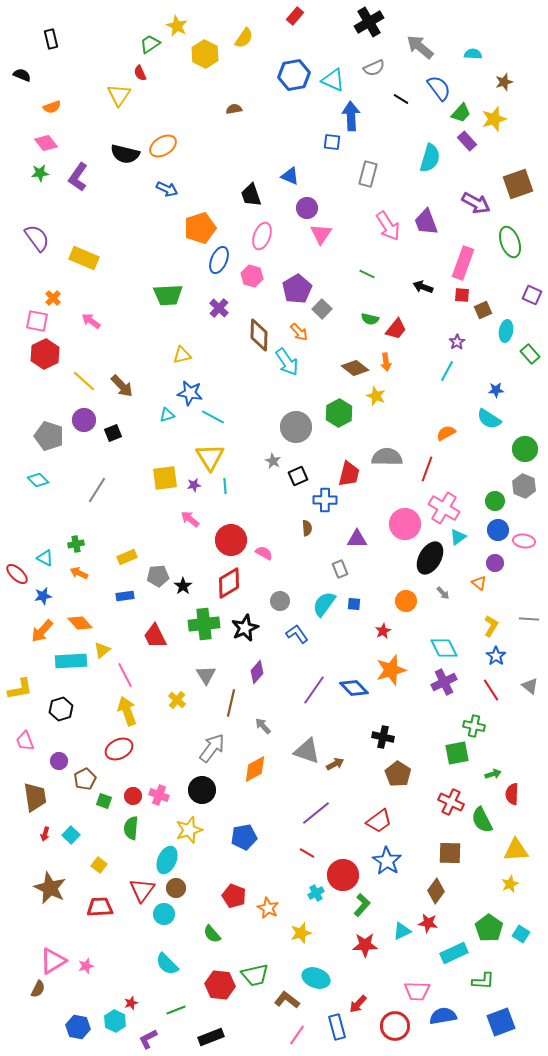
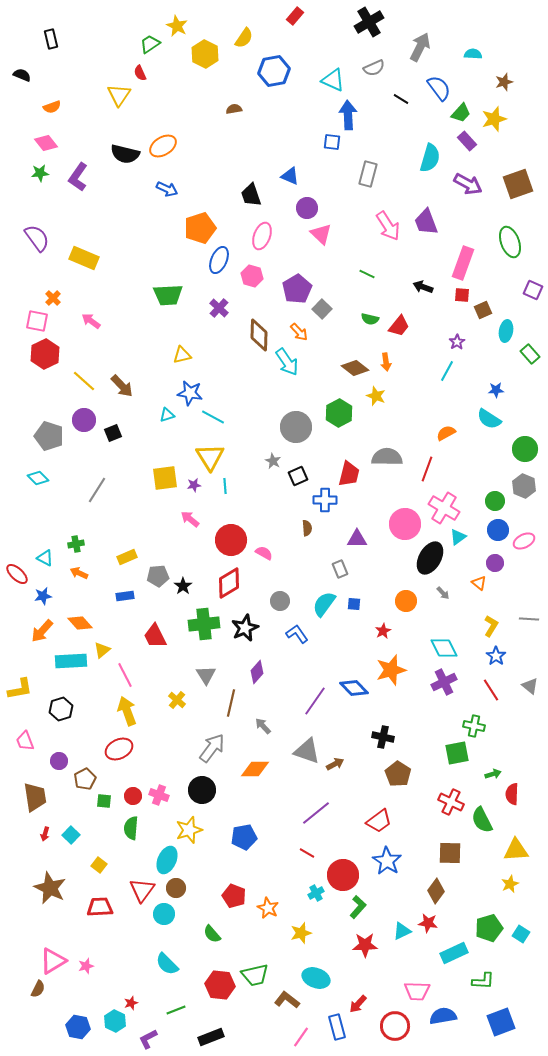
gray arrow at (420, 47): rotated 76 degrees clockwise
blue hexagon at (294, 75): moved 20 px left, 4 px up
blue arrow at (351, 116): moved 3 px left, 1 px up
purple arrow at (476, 203): moved 8 px left, 19 px up
pink triangle at (321, 234): rotated 20 degrees counterclockwise
purple square at (532, 295): moved 1 px right, 5 px up
red trapezoid at (396, 329): moved 3 px right, 3 px up
cyan diamond at (38, 480): moved 2 px up
pink ellipse at (524, 541): rotated 35 degrees counterclockwise
purple line at (314, 690): moved 1 px right, 11 px down
orange diamond at (255, 769): rotated 28 degrees clockwise
green square at (104, 801): rotated 14 degrees counterclockwise
green L-shape at (362, 905): moved 4 px left, 2 px down
green pentagon at (489, 928): rotated 20 degrees clockwise
pink line at (297, 1035): moved 4 px right, 2 px down
